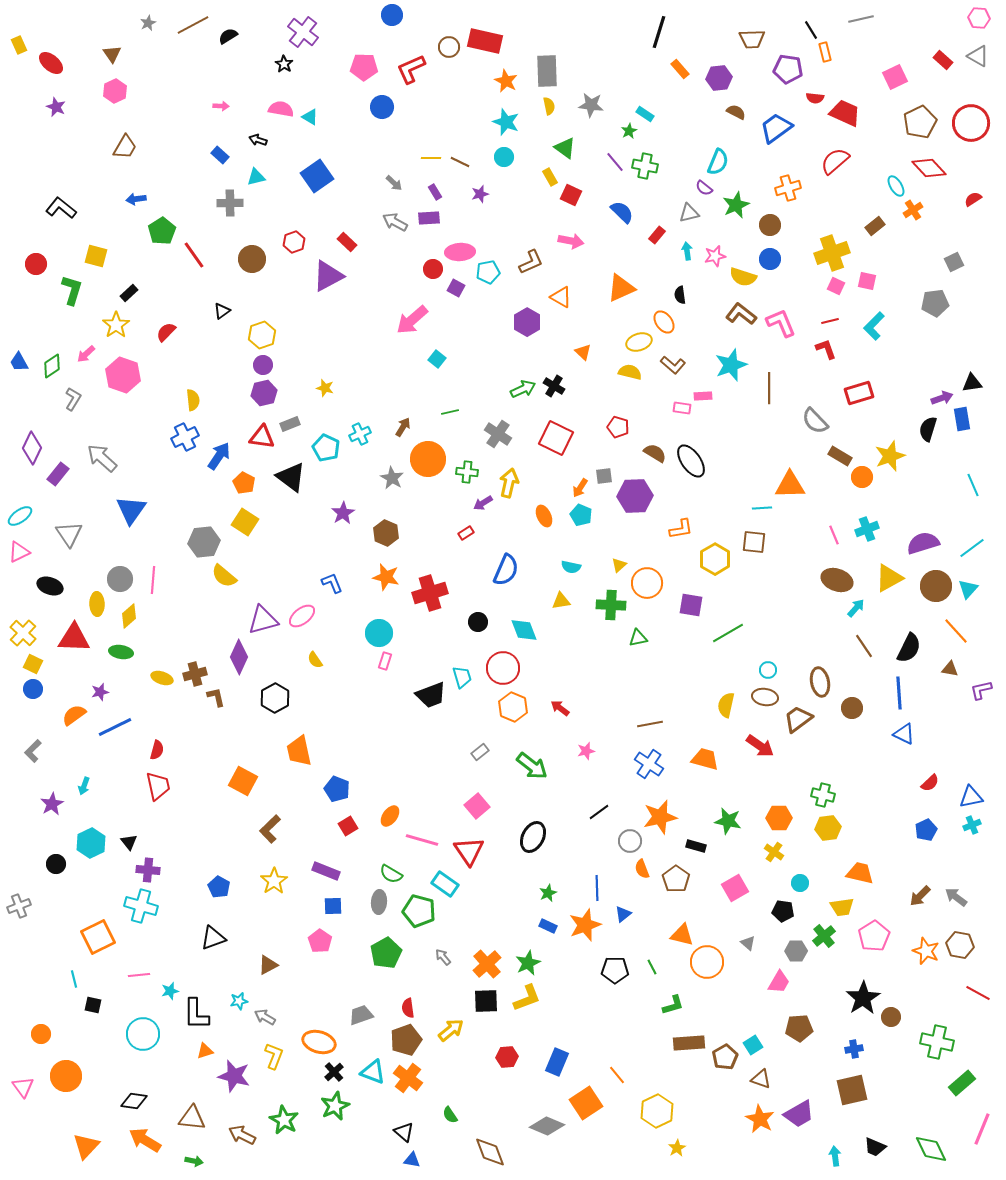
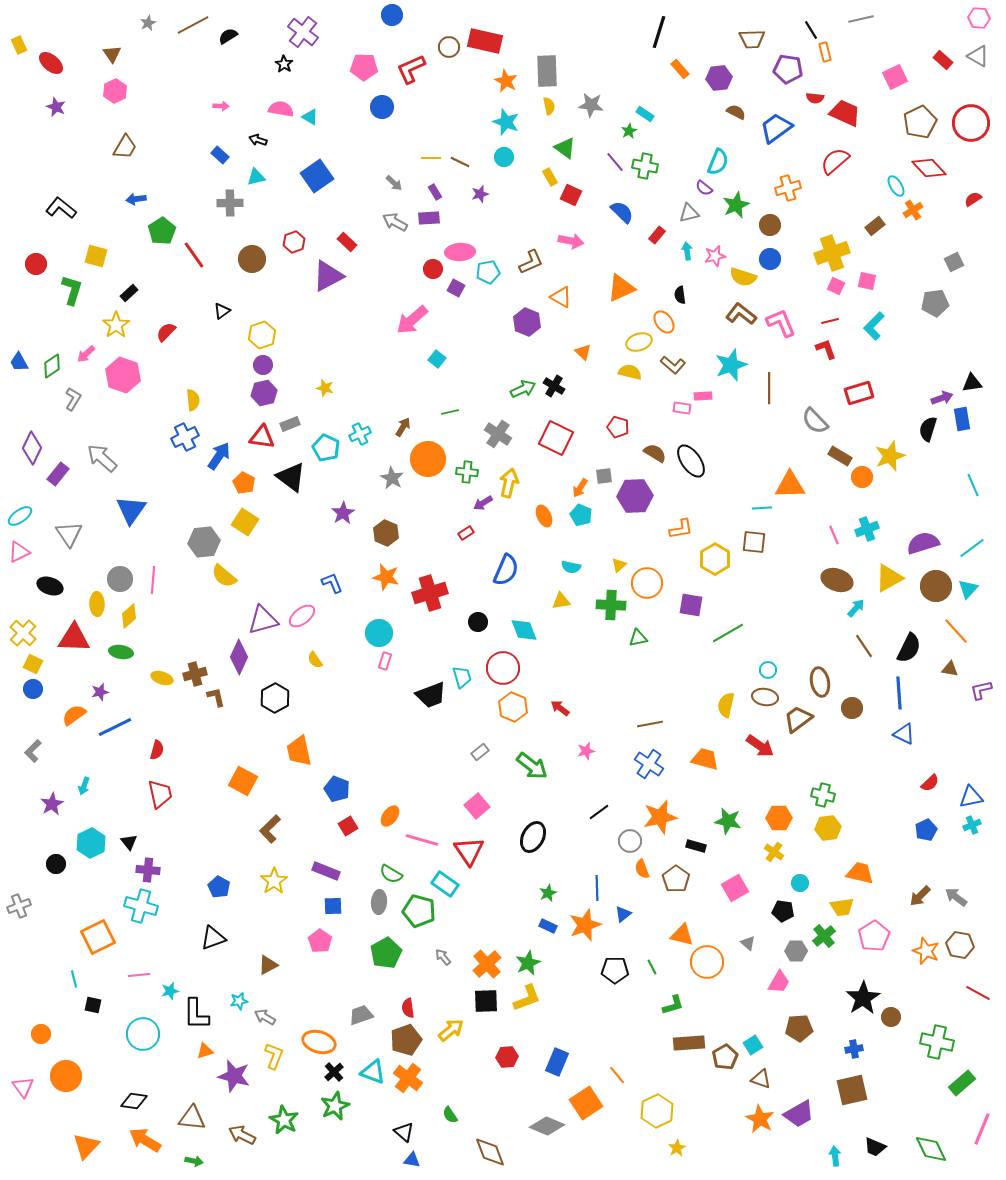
purple hexagon at (527, 322): rotated 8 degrees counterclockwise
red trapezoid at (158, 786): moved 2 px right, 8 px down
